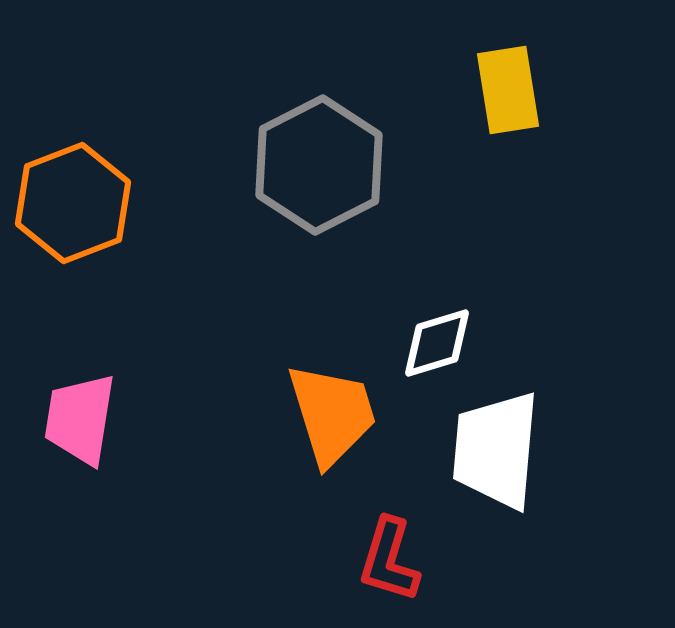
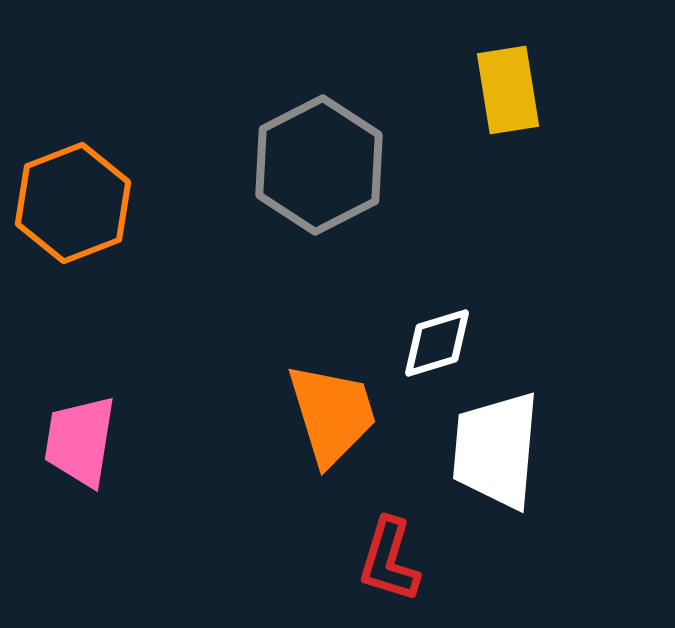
pink trapezoid: moved 22 px down
